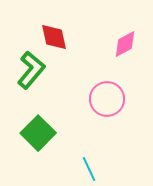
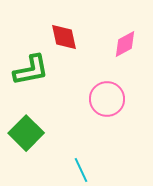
red diamond: moved 10 px right
green L-shape: rotated 39 degrees clockwise
green square: moved 12 px left
cyan line: moved 8 px left, 1 px down
